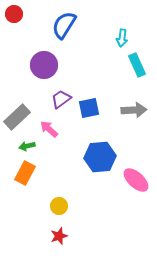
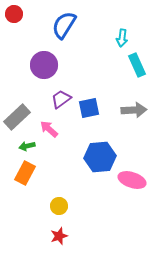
pink ellipse: moved 4 px left; rotated 24 degrees counterclockwise
